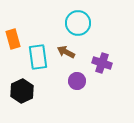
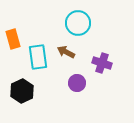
purple circle: moved 2 px down
